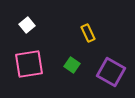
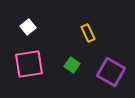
white square: moved 1 px right, 2 px down
